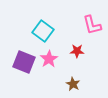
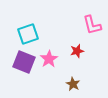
cyan square: moved 15 px left, 3 px down; rotated 35 degrees clockwise
red star: rotated 16 degrees counterclockwise
